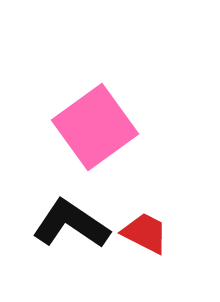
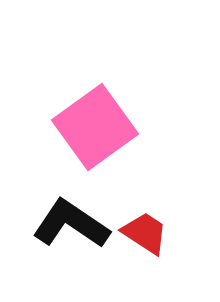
red trapezoid: rotated 6 degrees clockwise
